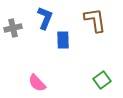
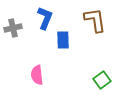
pink semicircle: moved 8 px up; rotated 36 degrees clockwise
